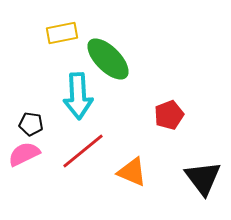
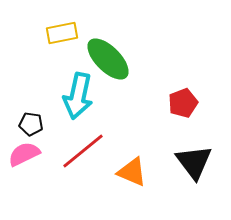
cyan arrow: rotated 15 degrees clockwise
red pentagon: moved 14 px right, 12 px up
black triangle: moved 9 px left, 16 px up
